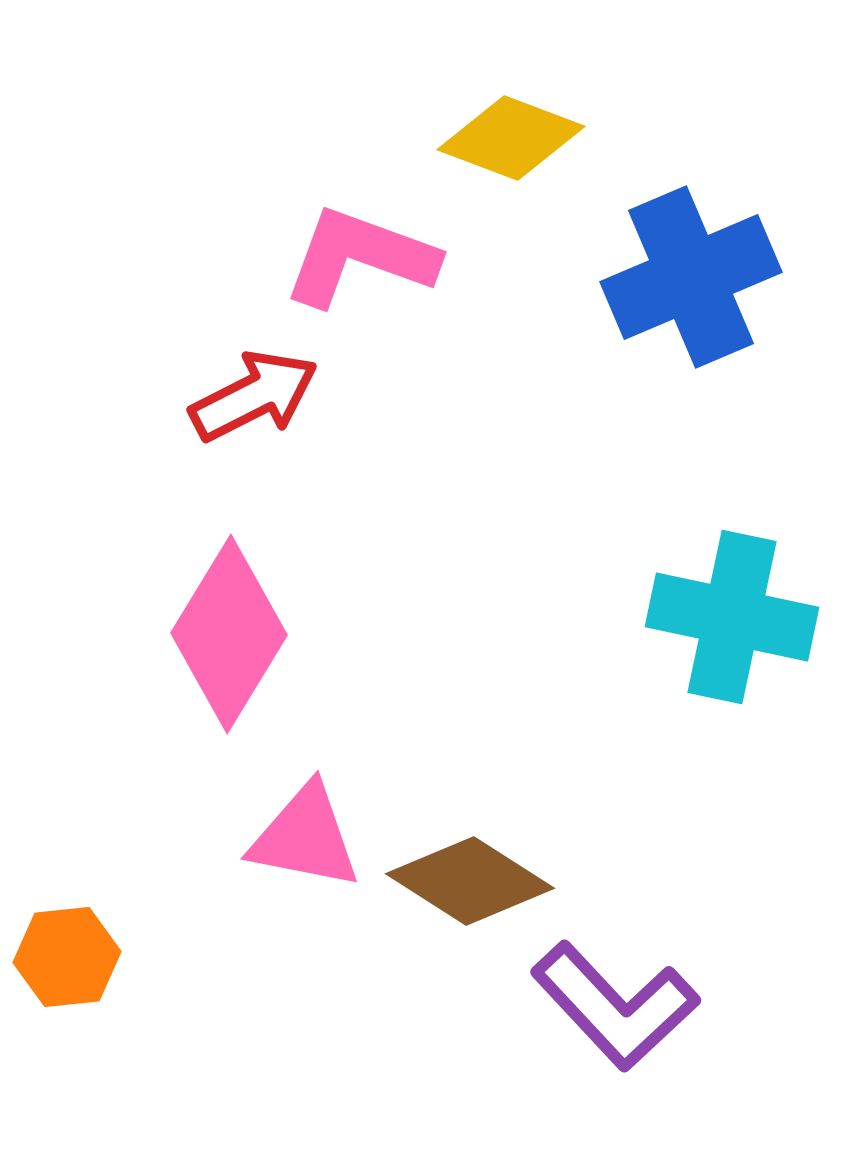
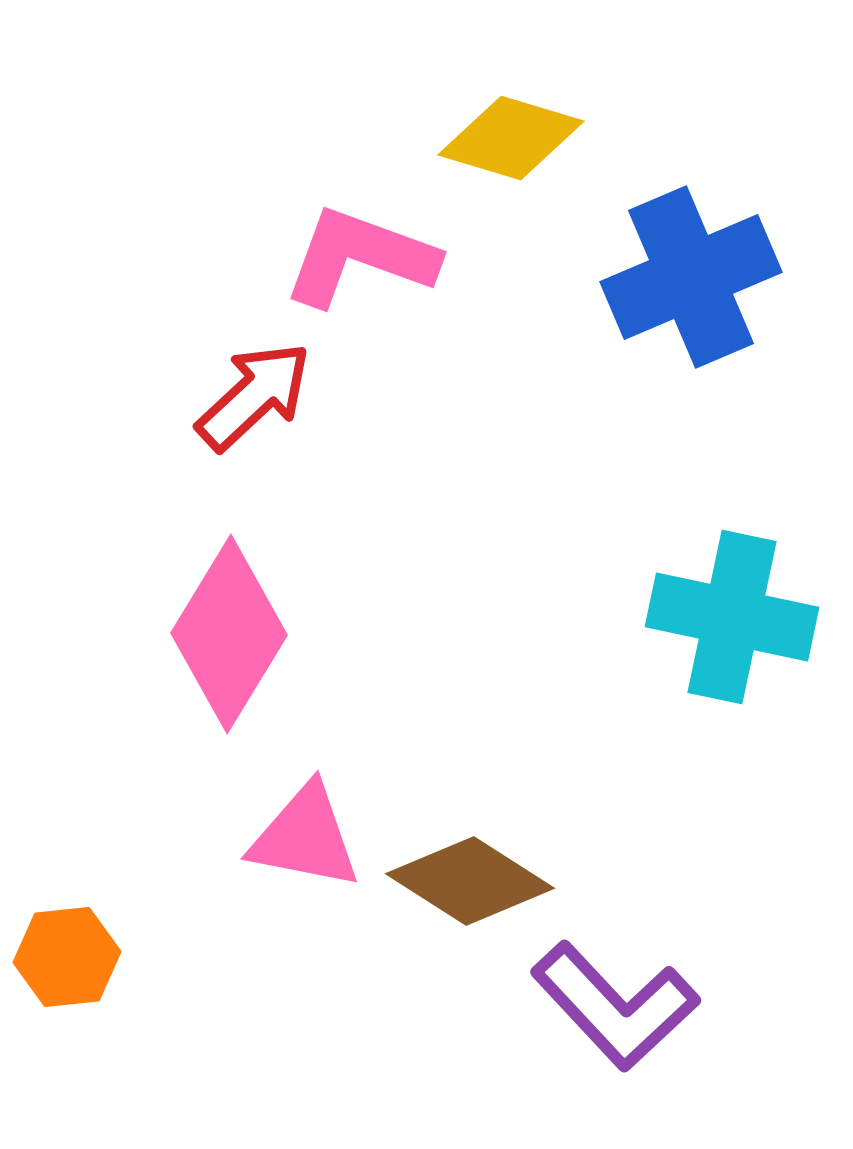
yellow diamond: rotated 4 degrees counterclockwise
red arrow: rotated 16 degrees counterclockwise
